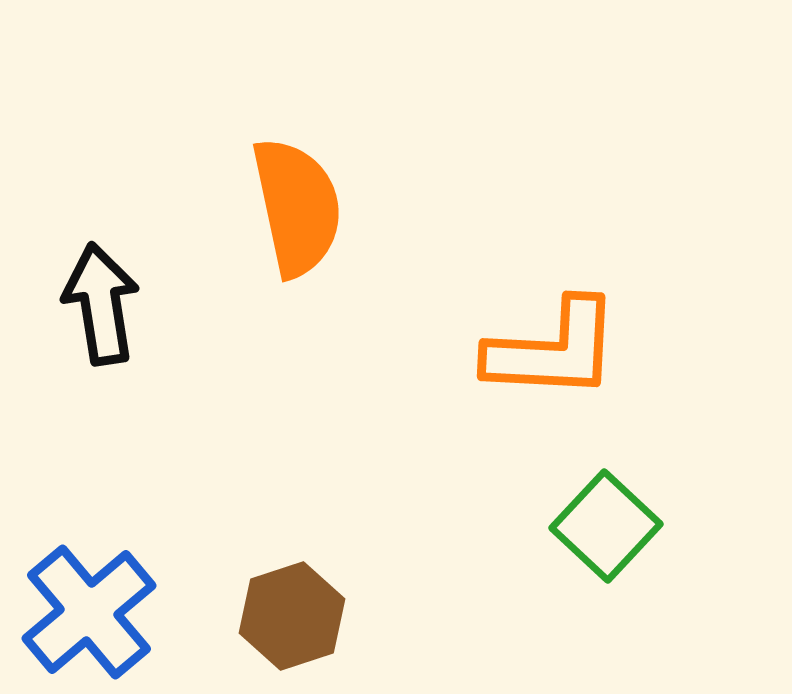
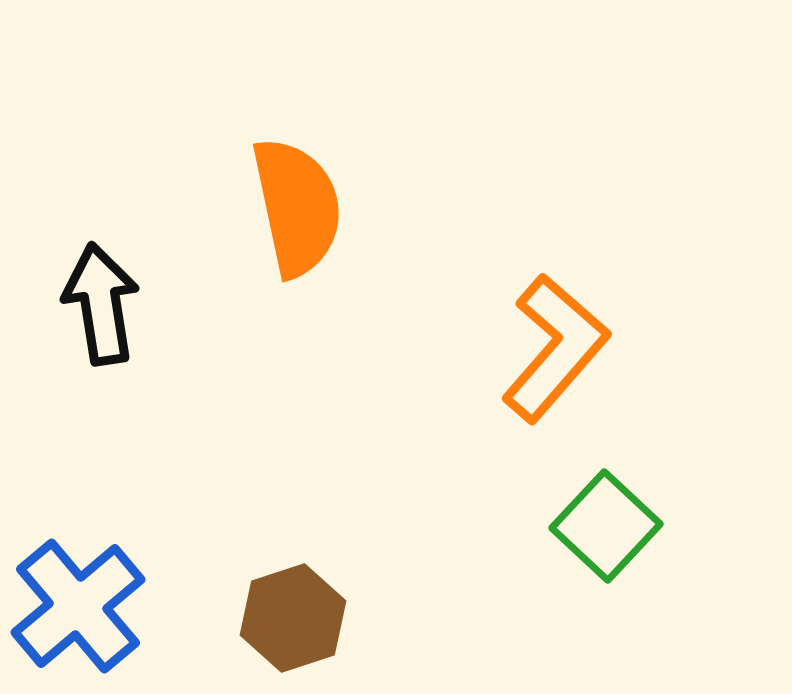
orange L-shape: moved 2 px right, 2 px up; rotated 52 degrees counterclockwise
blue cross: moved 11 px left, 6 px up
brown hexagon: moved 1 px right, 2 px down
